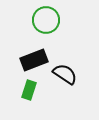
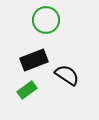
black semicircle: moved 2 px right, 1 px down
green rectangle: moved 2 px left; rotated 36 degrees clockwise
